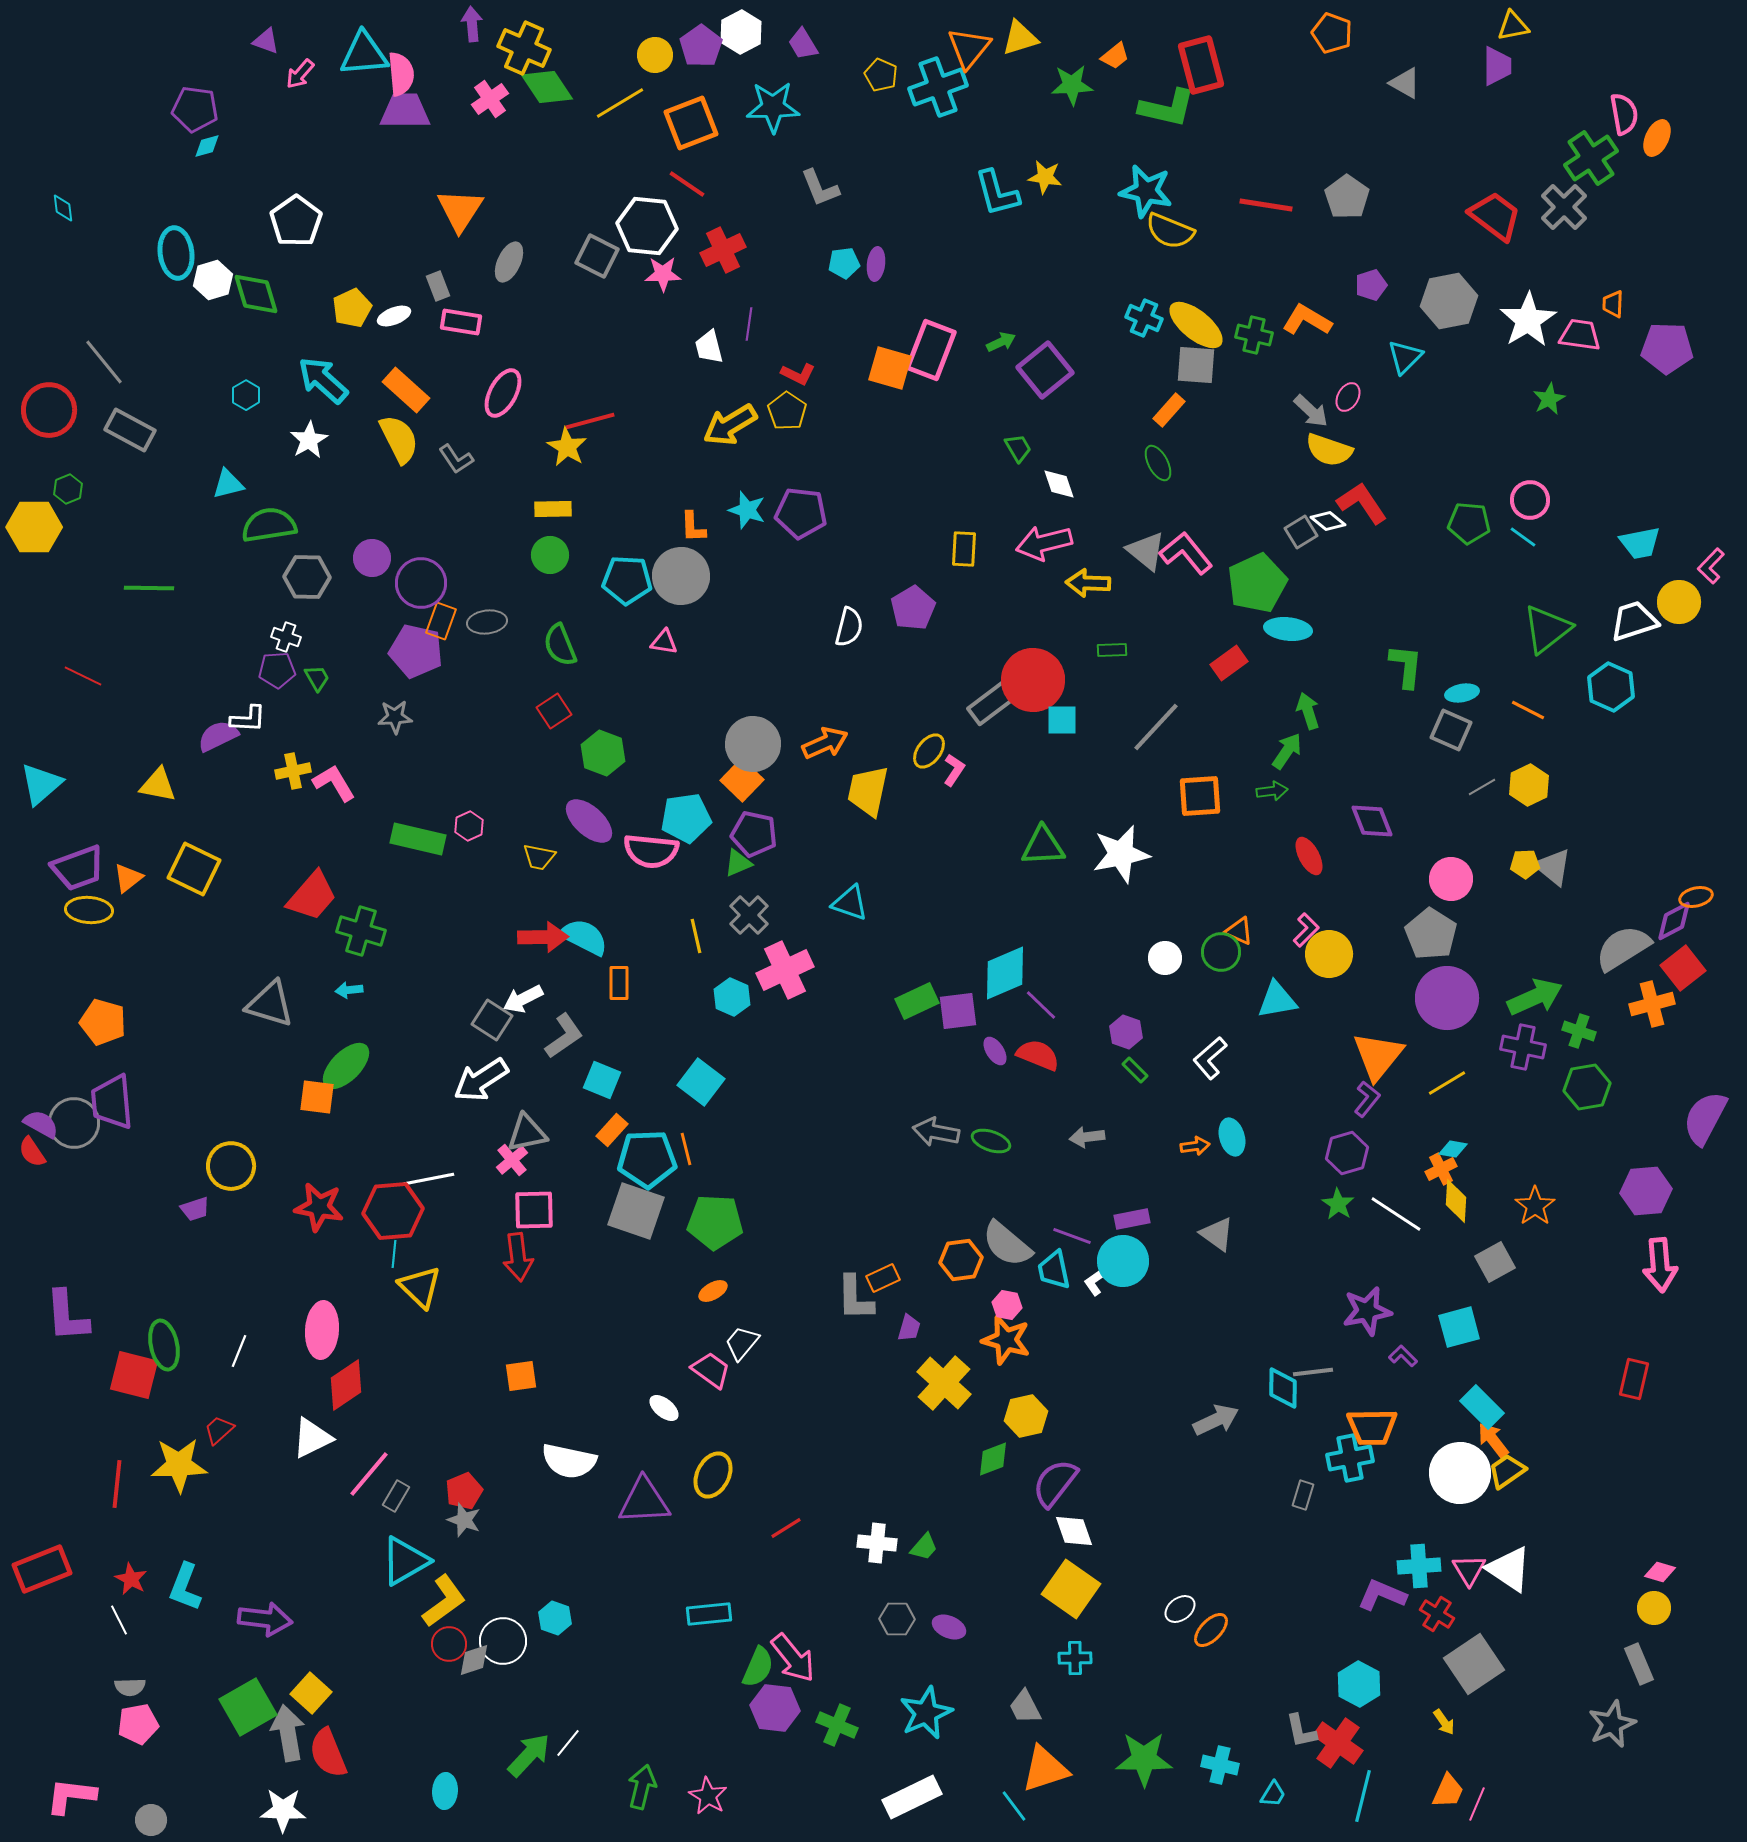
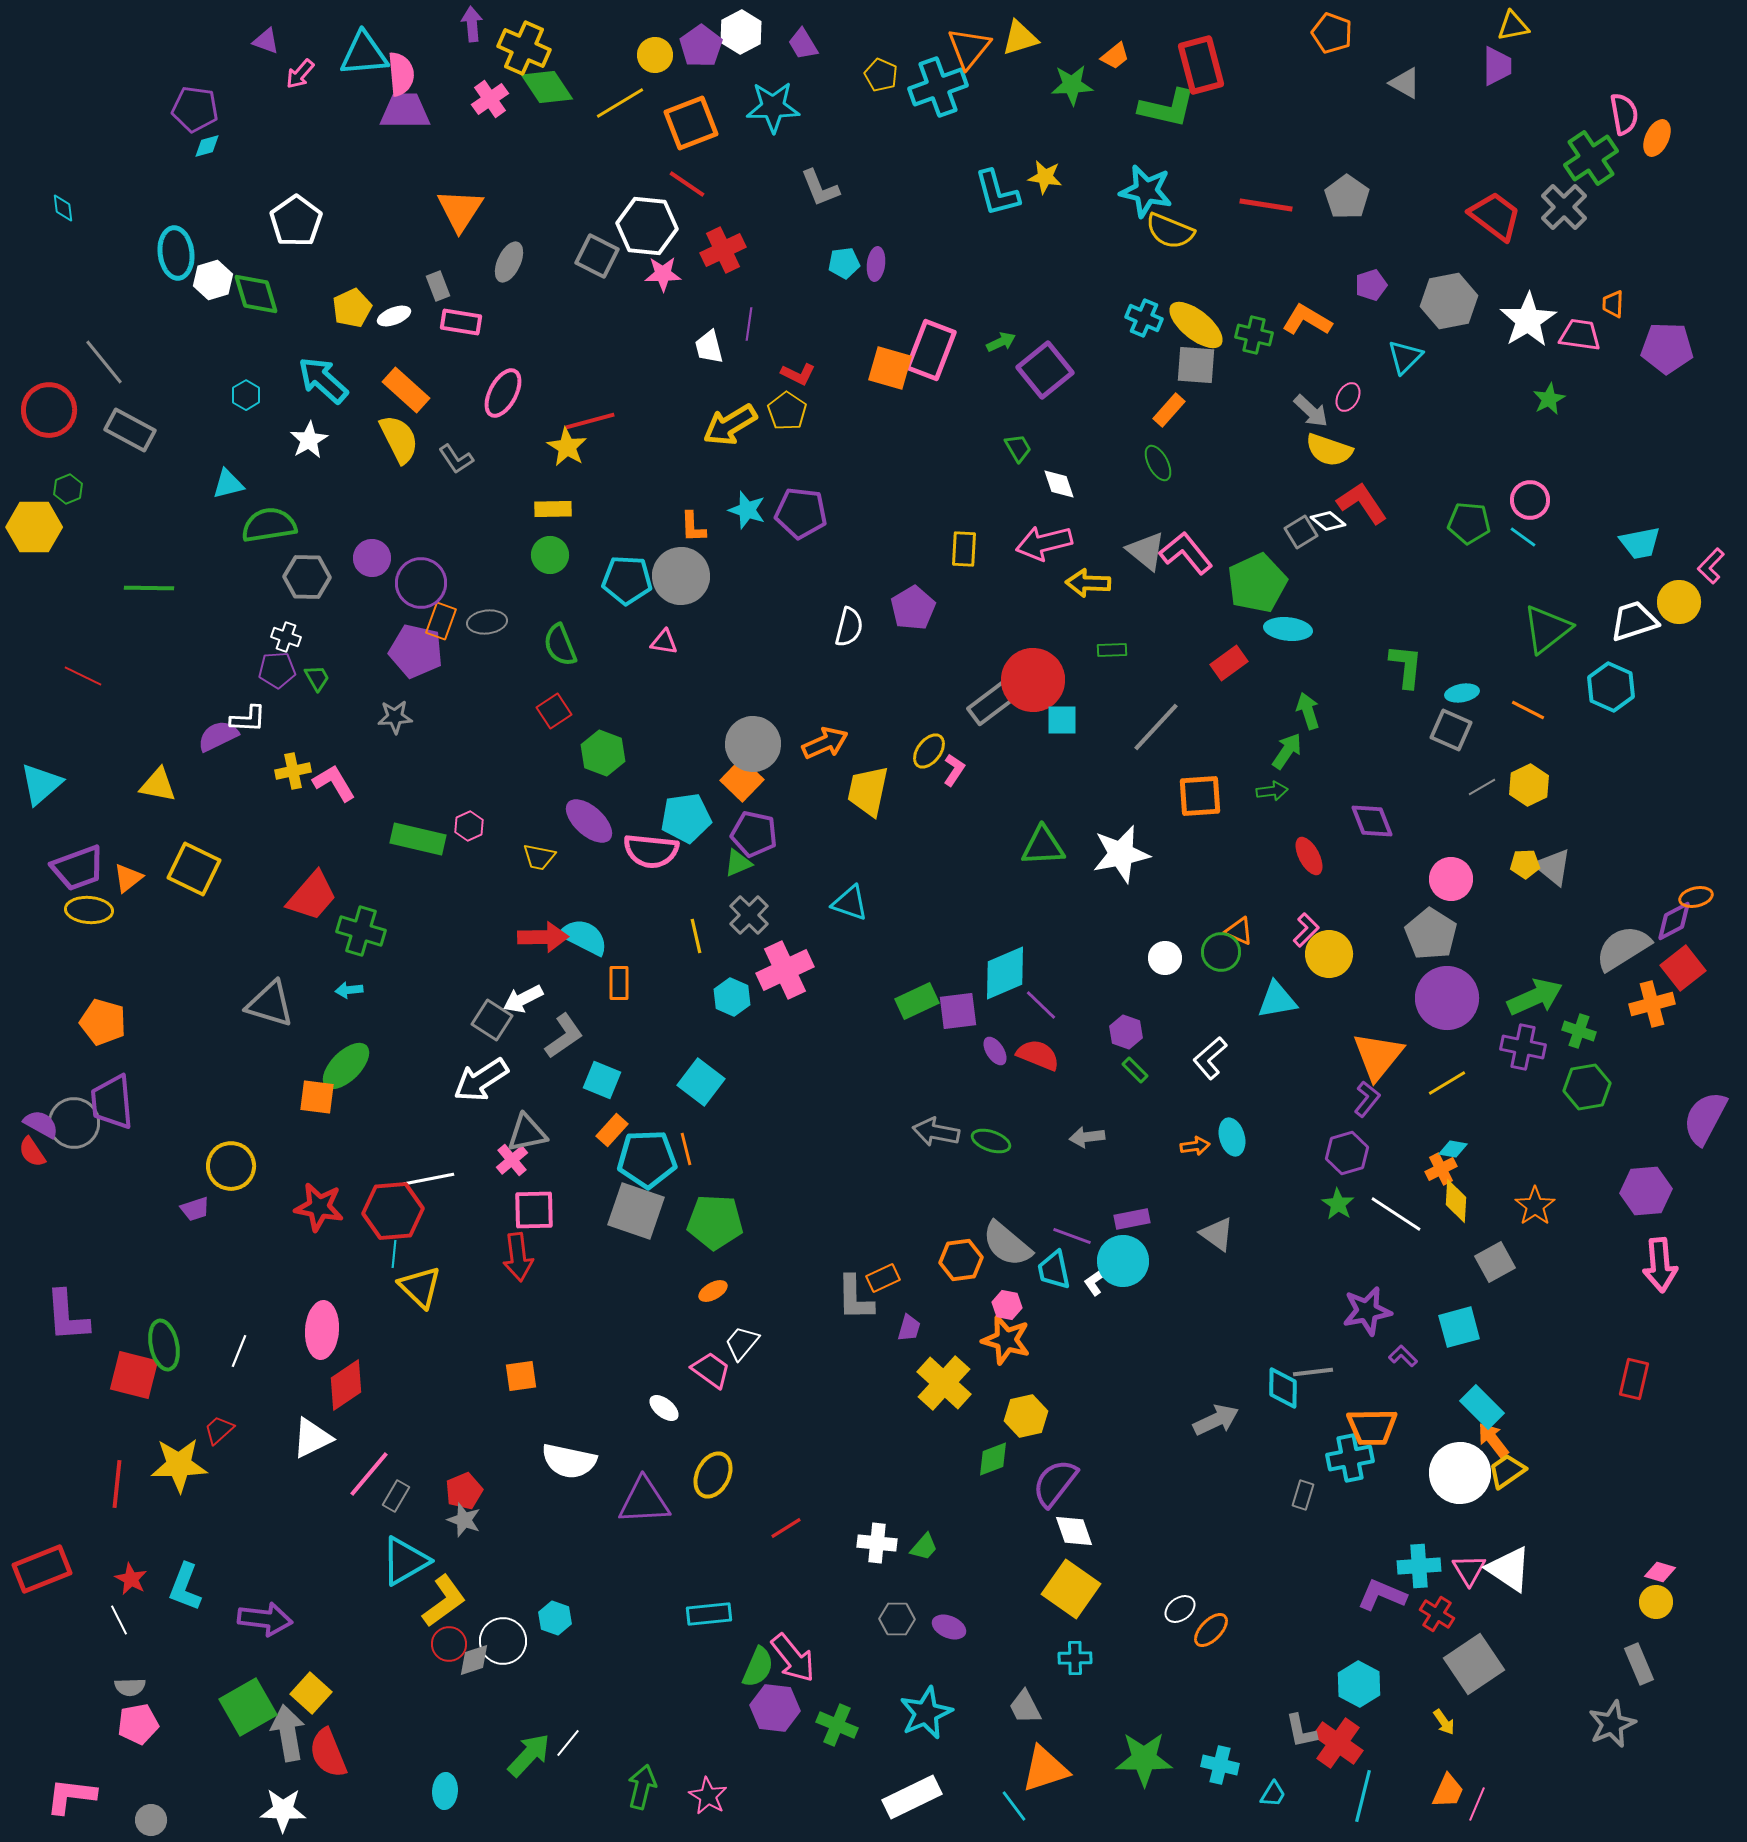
yellow circle at (1654, 1608): moved 2 px right, 6 px up
